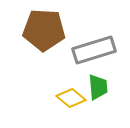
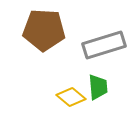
gray rectangle: moved 10 px right, 5 px up
yellow diamond: moved 1 px up
